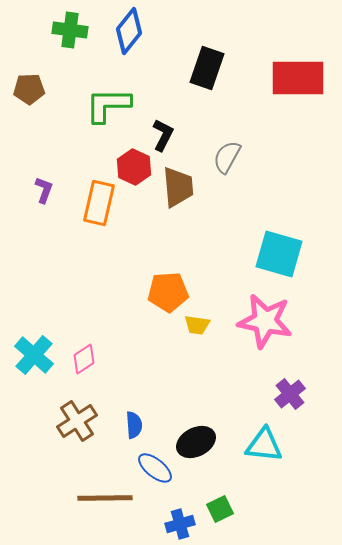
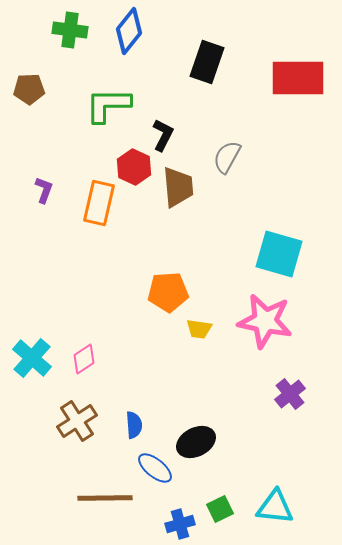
black rectangle: moved 6 px up
yellow trapezoid: moved 2 px right, 4 px down
cyan cross: moved 2 px left, 3 px down
cyan triangle: moved 11 px right, 62 px down
